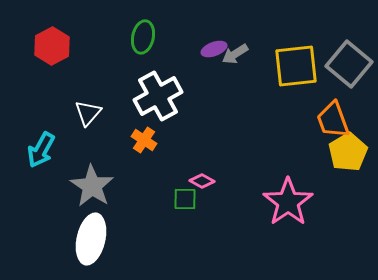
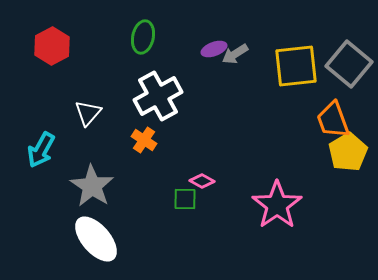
pink star: moved 11 px left, 3 px down
white ellipse: moved 5 px right; rotated 54 degrees counterclockwise
